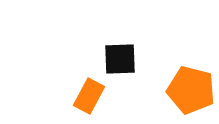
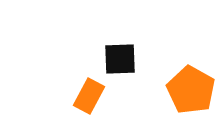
orange pentagon: rotated 15 degrees clockwise
